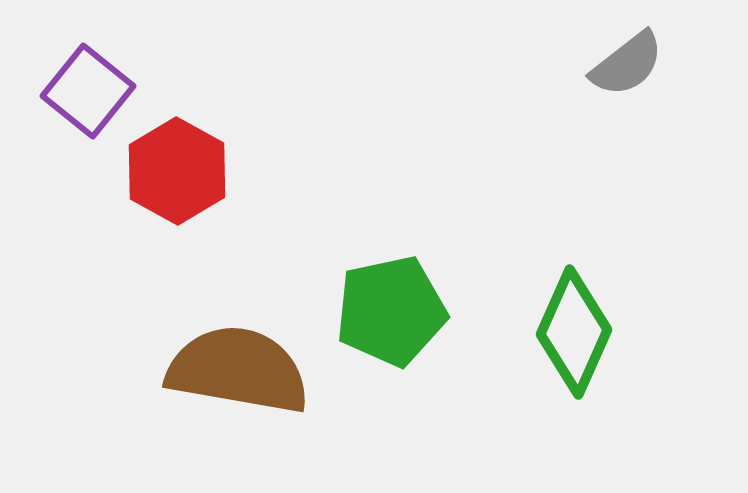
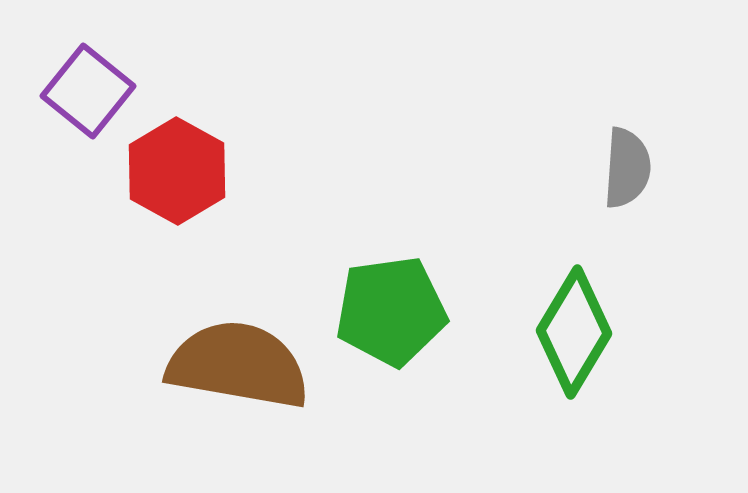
gray semicircle: moved 104 px down; rotated 48 degrees counterclockwise
green pentagon: rotated 4 degrees clockwise
green diamond: rotated 7 degrees clockwise
brown semicircle: moved 5 px up
